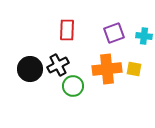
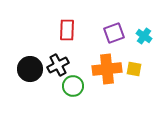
cyan cross: rotated 28 degrees clockwise
